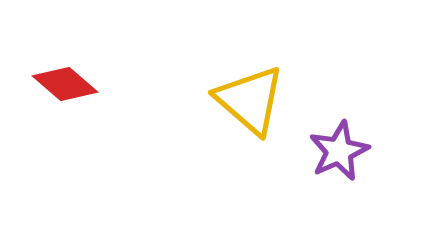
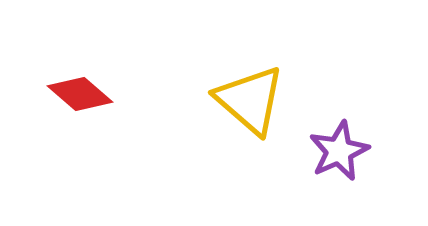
red diamond: moved 15 px right, 10 px down
